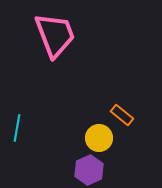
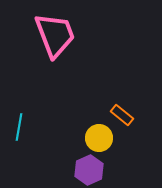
cyan line: moved 2 px right, 1 px up
